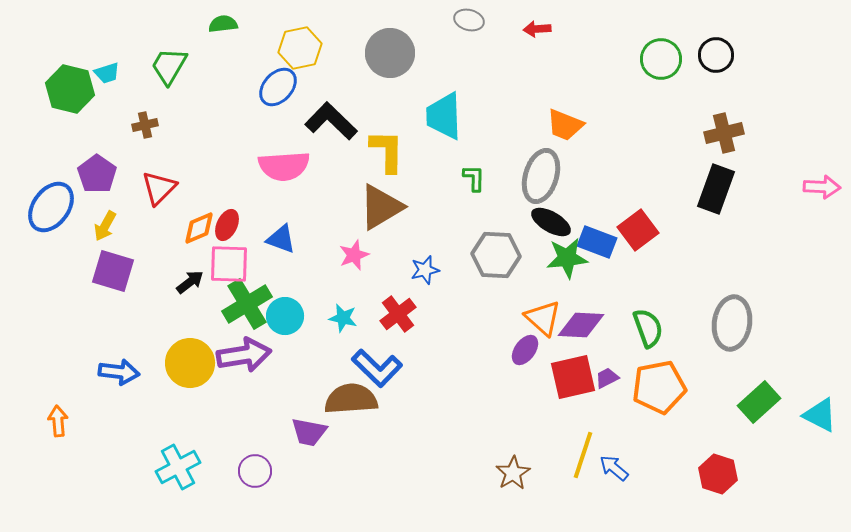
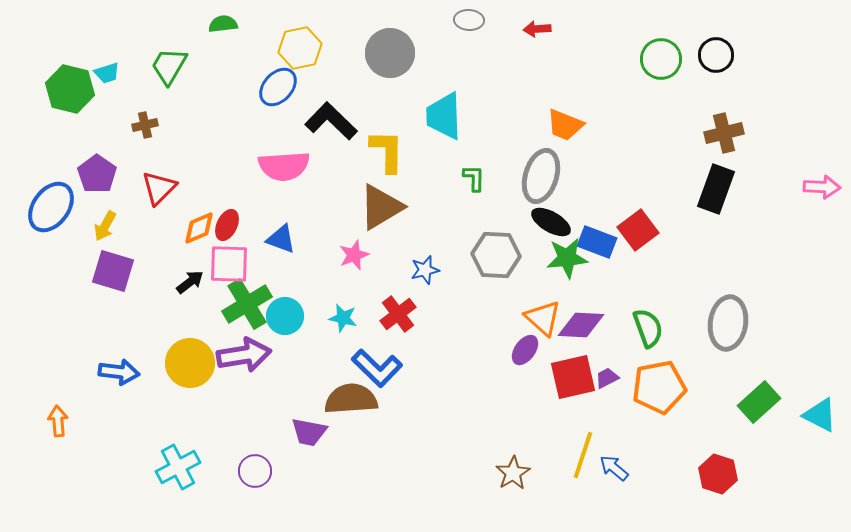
gray ellipse at (469, 20): rotated 12 degrees counterclockwise
gray ellipse at (732, 323): moved 4 px left
